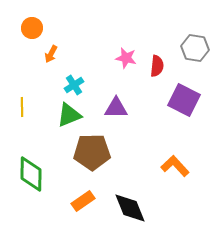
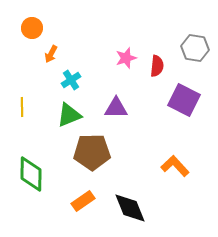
pink star: rotated 30 degrees counterclockwise
cyan cross: moved 3 px left, 5 px up
